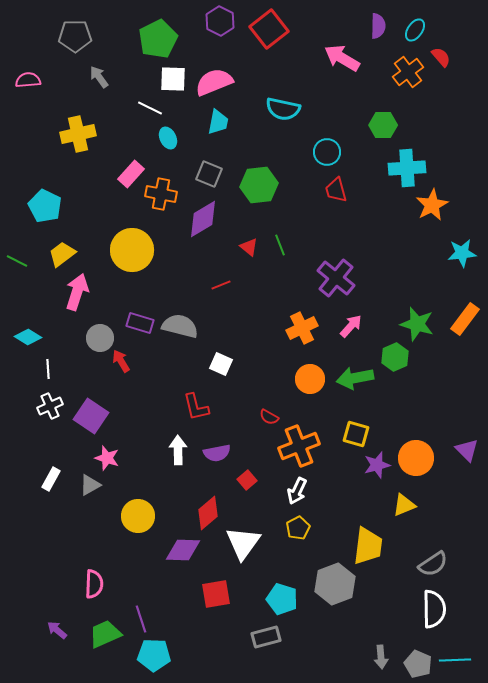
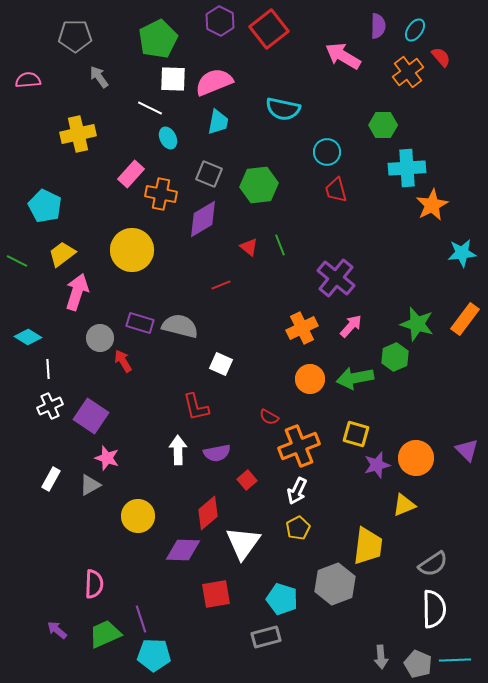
pink arrow at (342, 58): moved 1 px right, 2 px up
red arrow at (121, 361): moved 2 px right
